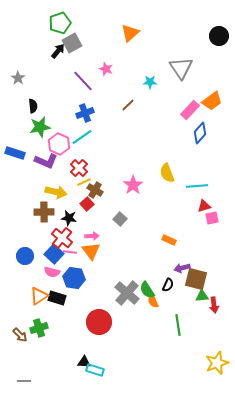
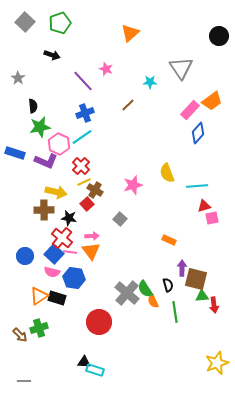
gray square at (72, 43): moved 47 px left, 21 px up; rotated 18 degrees counterclockwise
black arrow at (58, 51): moved 6 px left, 4 px down; rotated 70 degrees clockwise
blue diamond at (200, 133): moved 2 px left
red cross at (79, 168): moved 2 px right, 2 px up
pink star at (133, 185): rotated 18 degrees clockwise
brown cross at (44, 212): moved 2 px up
purple arrow at (182, 268): rotated 105 degrees clockwise
black semicircle at (168, 285): rotated 40 degrees counterclockwise
green semicircle at (147, 290): moved 2 px left, 1 px up
green line at (178, 325): moved 3 px left, 13 px up
